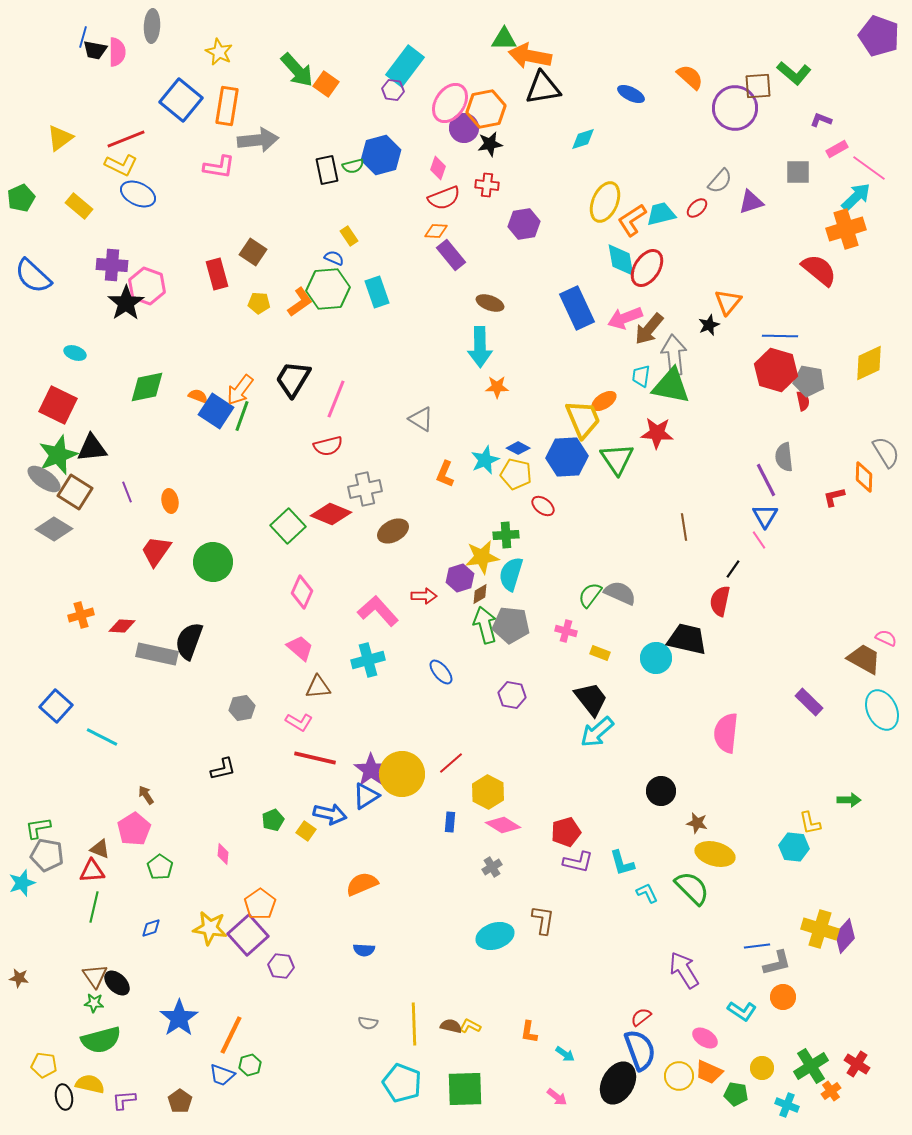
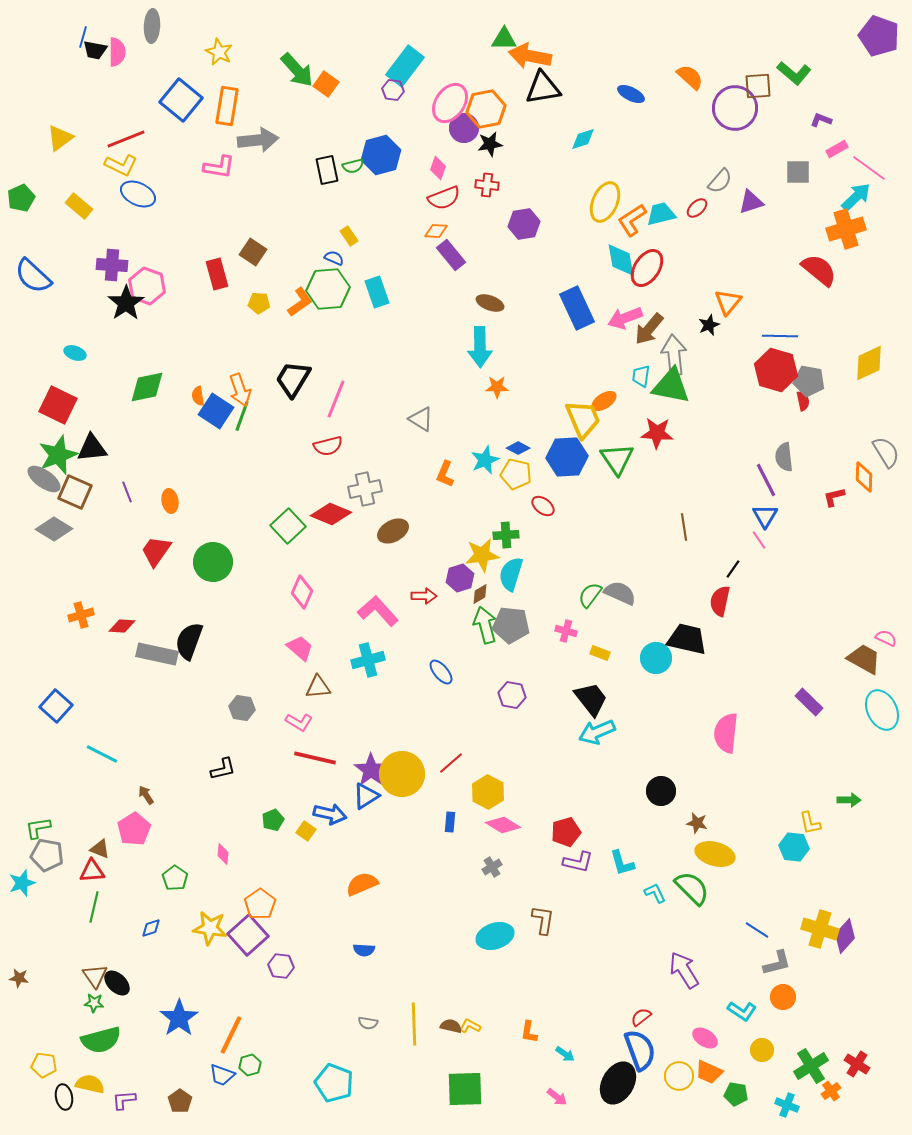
orange arrow at (240, 390): rotated 56 degrees counterclockwise
orange semicircle at (198, 396): rotated 120 degrees counterclockwise
brown square at (75, 492): rotated 8 degrees counterclockwise
yellow star at (482, 557): moved 2 px up
gray hexagon at (242, 708): rotated 20 degrees clockwise
cyan arrow at (597, 732): rotated 18 degrees clockwise
cyan line at (102, 737): moved 17 px down
green pentagon at (160, 867): moved 15 px right, 11 px down
cyan L-shape at (647, 893): moved 8 px right
blue line at (757, 946): moved 16 px up; rotated 40 degrees clockwise
yellow circle at (762, 1068): moved 18 px up
cyan pentagon at (402, 1083): moved 68 px left
